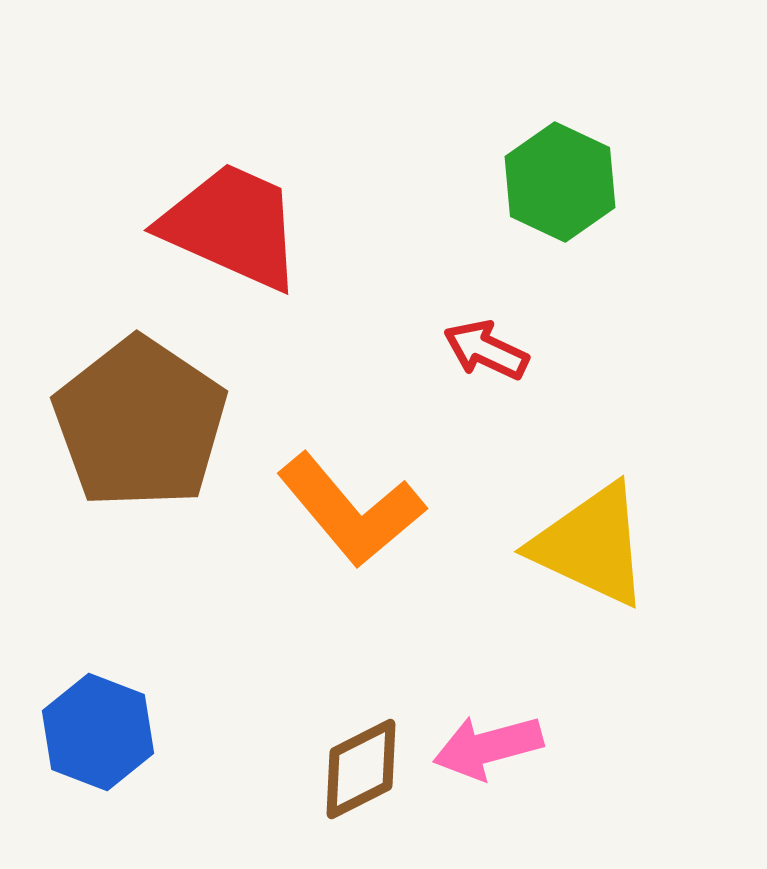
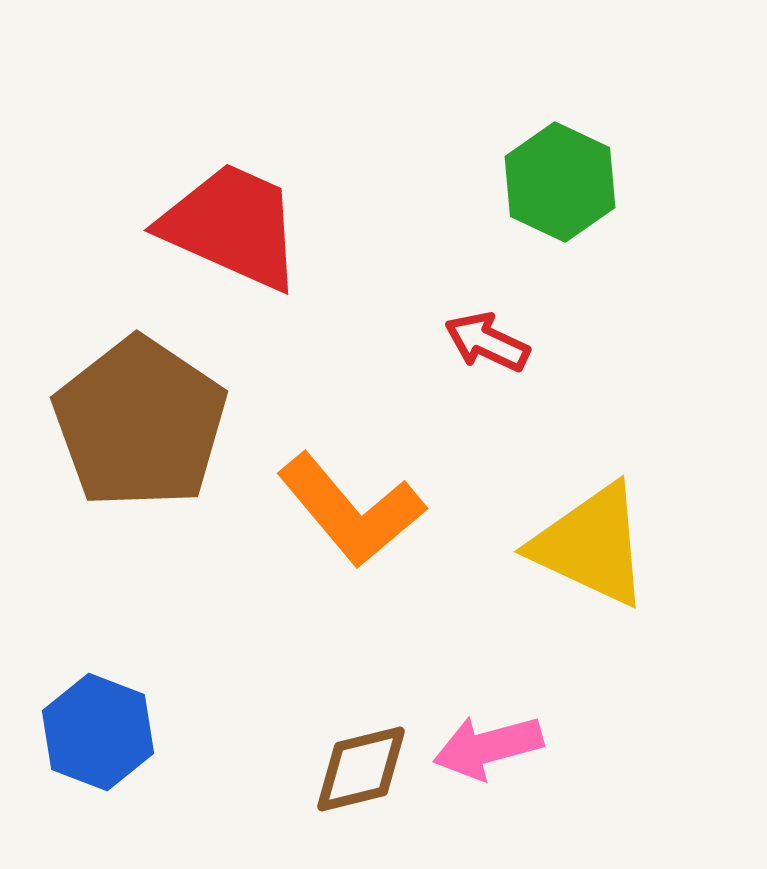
red arrow: moved 1 px right, 8 px up
brown diamond: rotated 13 degrees clockwise
